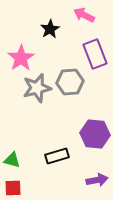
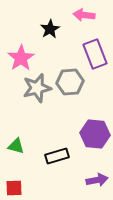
pink arrow: rotated 20 degrees counterclockwise
green triangle: moved 4 px right, 14 px up
red square: moved 1 px right
